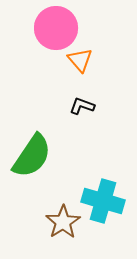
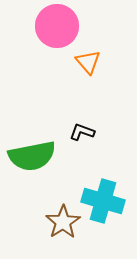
pink circle: moved 1 px right, 2 px up
orange triangle: moved 8 px right, 2 px down
black L-shape: moved 26 px down
green semicircle: rotated 45 degrees clockwise
